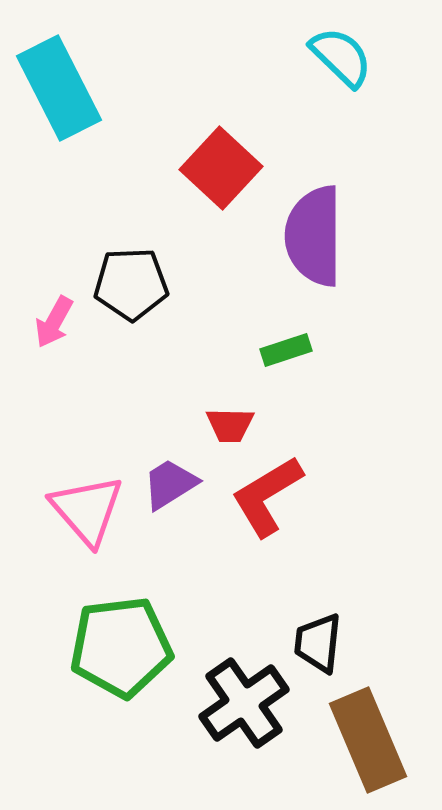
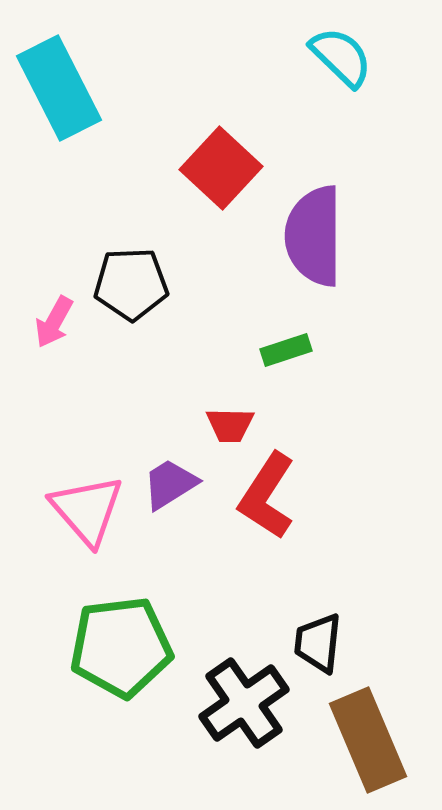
red L-shape: rotated 26 degrees counterclockwise
